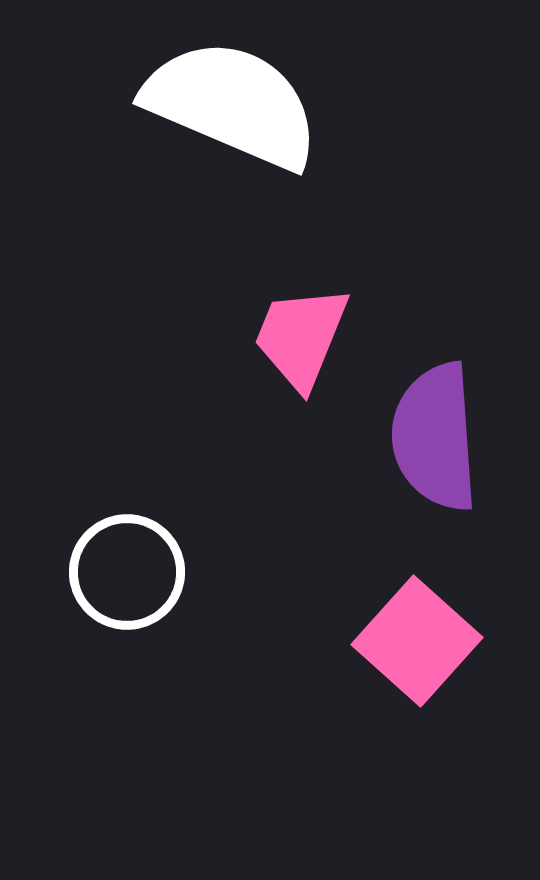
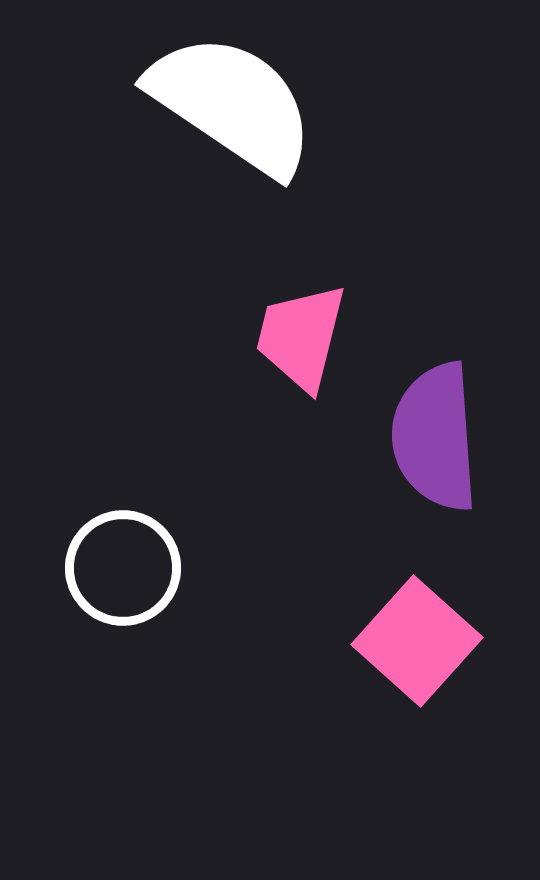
white semicircle: rotated 11 degrees clockwise
pink trapezoid: rotated 8 degrees counterclockwise
white circle: moved 4 px left, 4 px up
